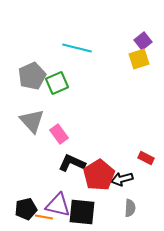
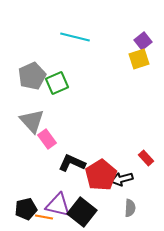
cyan line: moved 2 px left, 11 px up
pink rectangle: moved 12 px left, 5 px down
red rectangle: rotated 21 degrees clockwise
red pentagon: moved 2 px right
black square: rotated 32 degrees clockwise
